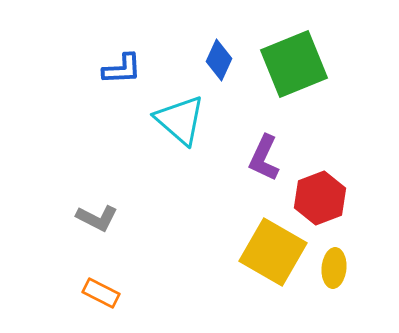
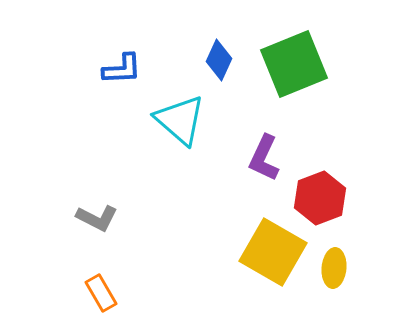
orange rectangle: rotated 33 degrees clockwise
